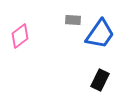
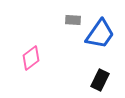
pink diamond: moved 11 px right, 22 px down
